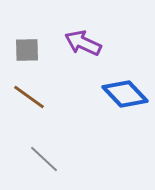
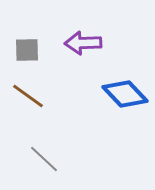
purple arrow: rotated 27 degrees counterclockwise
brown line: moved 1 px left, 1 px up
